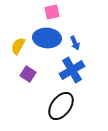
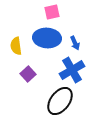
yellow semicircle: moved 2 px left; rotated 36 degrees counterclockwise
purple square: rotated 14 degrees clockwise
black ellipse: moved 1 px left, 5 px up
